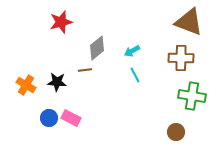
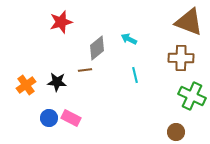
cyan arrow: moved 3 px left, 12 px up; rotated 56 degrees clockwise
cyan line: rotated 14 degrees clockwise
orange cross: rotated 24 degrees clockwise
green cross: rotated 16 degrees clockwise
